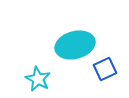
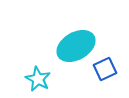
cyan ellipse: moved 1 px right, 1 px down; rotated 15 degrees counterclockwise
